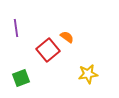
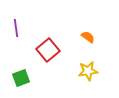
orange semicircle: moved 21 px right
yellow star: moved 3 px up
